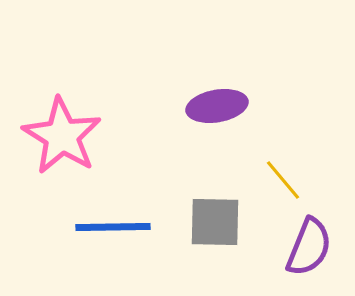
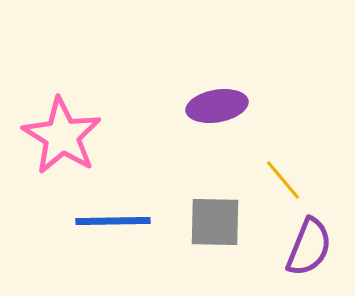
blue line: moved 6 px up
